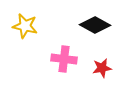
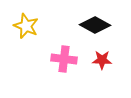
yellow star: moved 1 px right; rotated 10 degrees clockwise
red star: moved 8 px up; rotated 12 degrees clockwise
